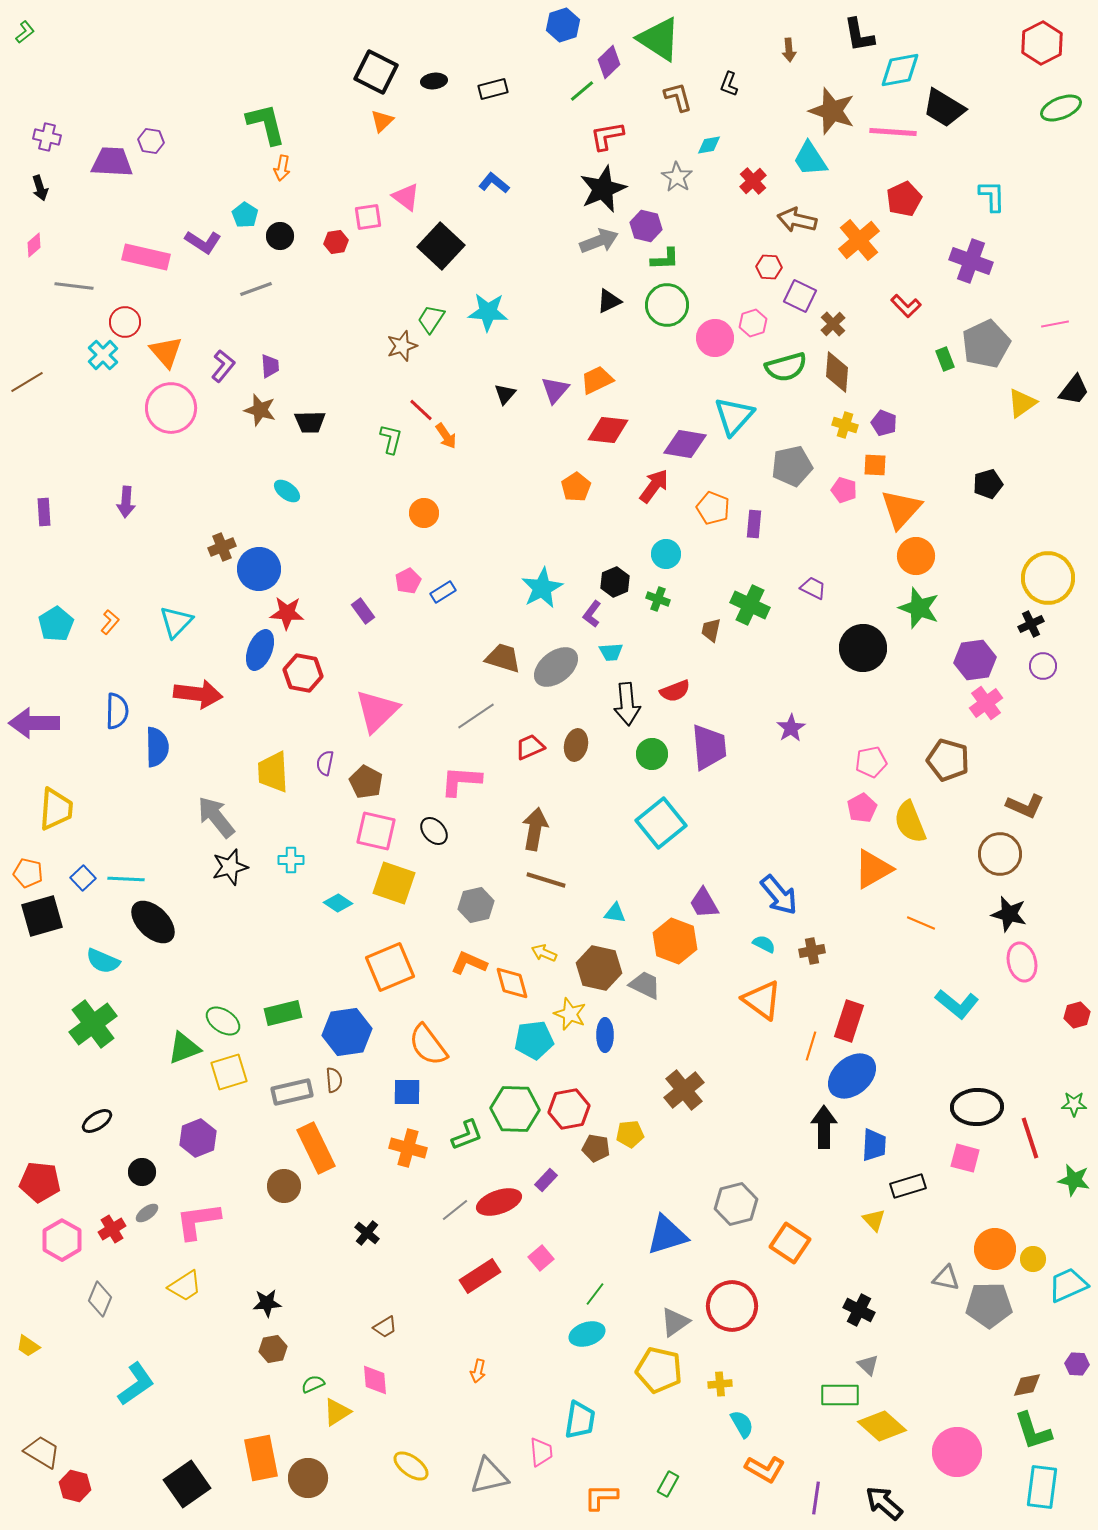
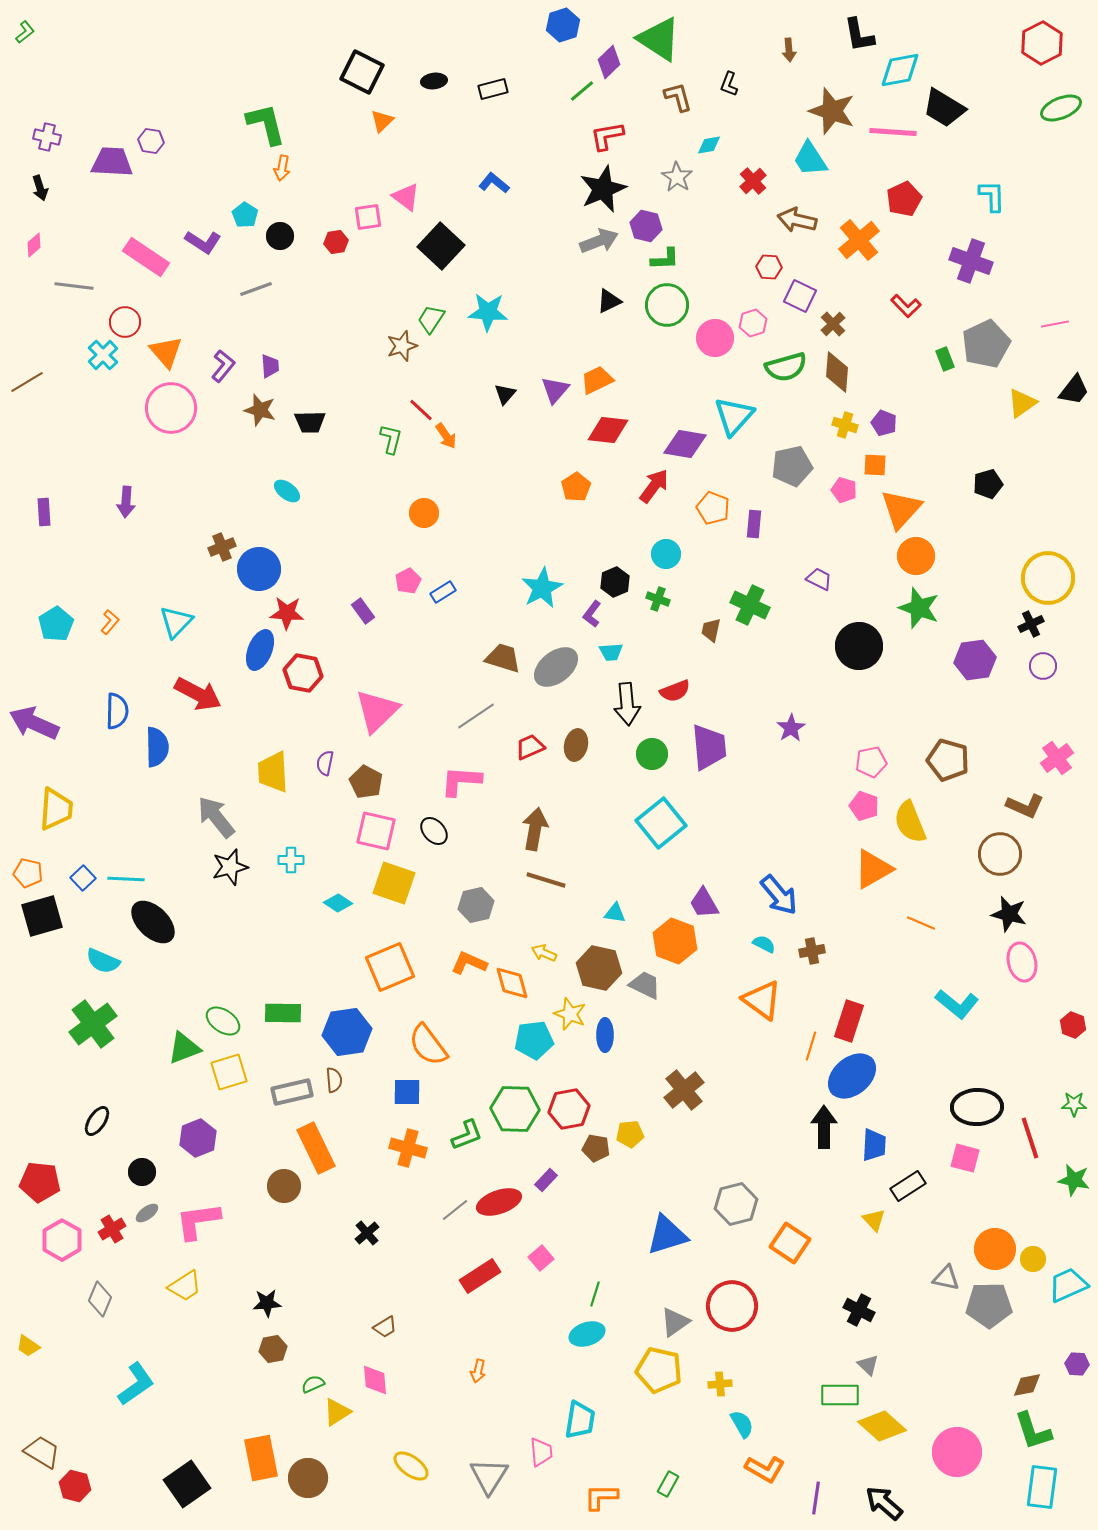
black square at (376, 72): moved 14 px left
pink rectangle at (146, 257): rotated 21 degrees clockwise
purple trapezoid at (813, 588): moved 6 px right, 9 px up
black circle at (863, 648): moved 4 px left, 2 px up
red arrow at (198, 694): rotated 21 degrees clockwise
pink cross at (986, 703): moved 71 px right, 55 px down
purple arrow at (34, 723): rotated 24 degrees clockwise
pink pentagon at (862, 808): moved 2 px right, 2 px up; rotated 24 degrees counterclockwise
green rectangle at (283, 1013): rotated 15 degrees clockwise
red hexagon at (1077, 1015): moved 4 px left, 10 px down; rotated 25 degrees counterclockwise
black ellipse at (97, 1121): rotated 24 degrees counterclockwise
black rectangle at (908, 1186): rotated 16 degrees counterclockwise
black cross at (367, 1233): rotated 10 degrees clockwise
green line at (595, 1294): rotated 20 degrees counterclockwise
gray triangle at (489, 1476): rotated 45 degrees counterclockwise
